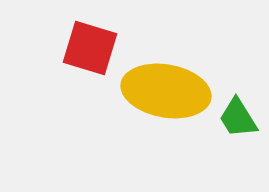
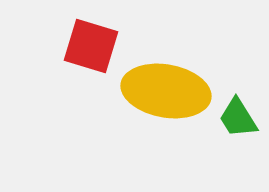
red square: moved 1 px right, 2 px up
